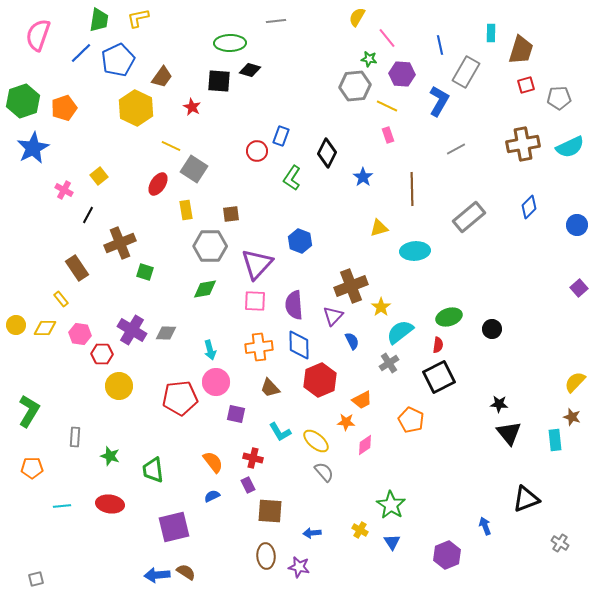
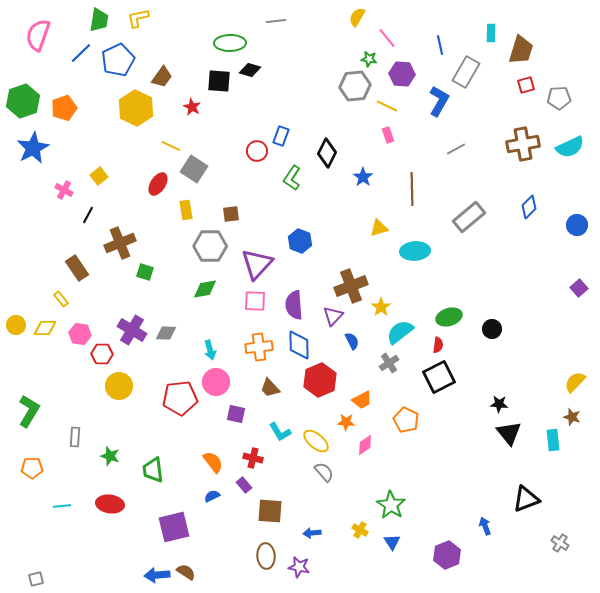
orange pentagon at (411, 420): moved 5 px left
cyan rectangle at (555, 440): moved 2 px left
purple rectangle at (248, 485): moved 4 px left; rotated 14 degrees counterclockwise
